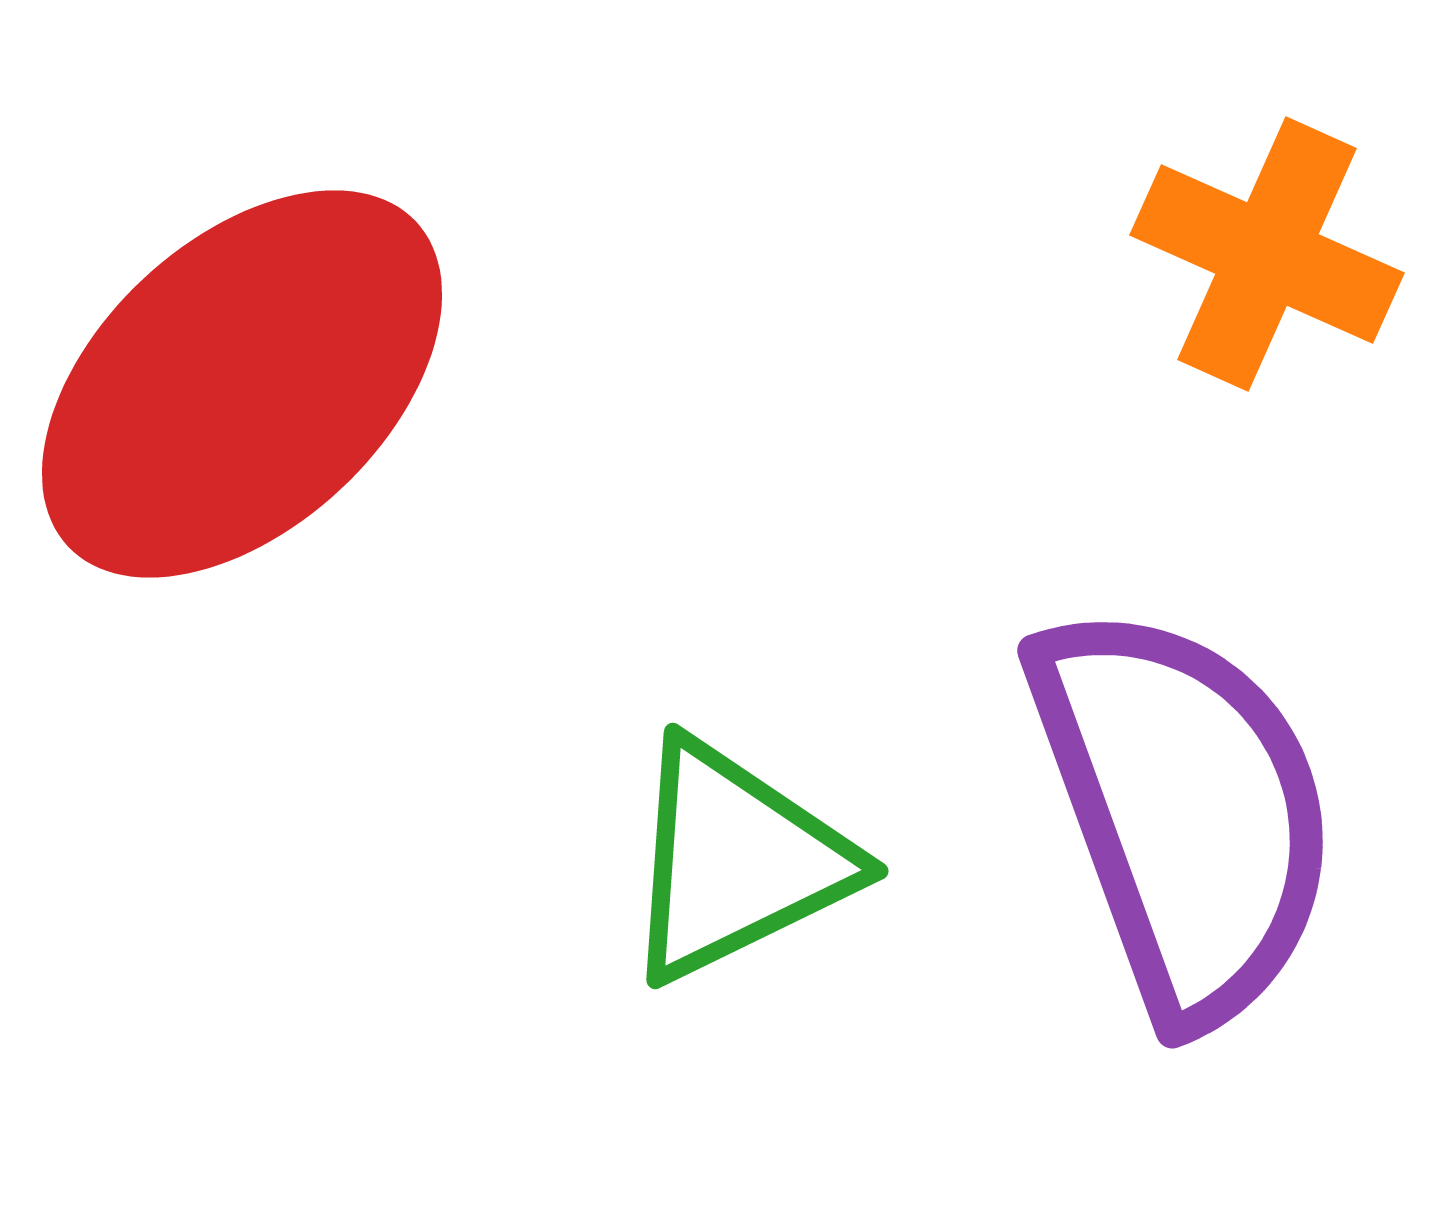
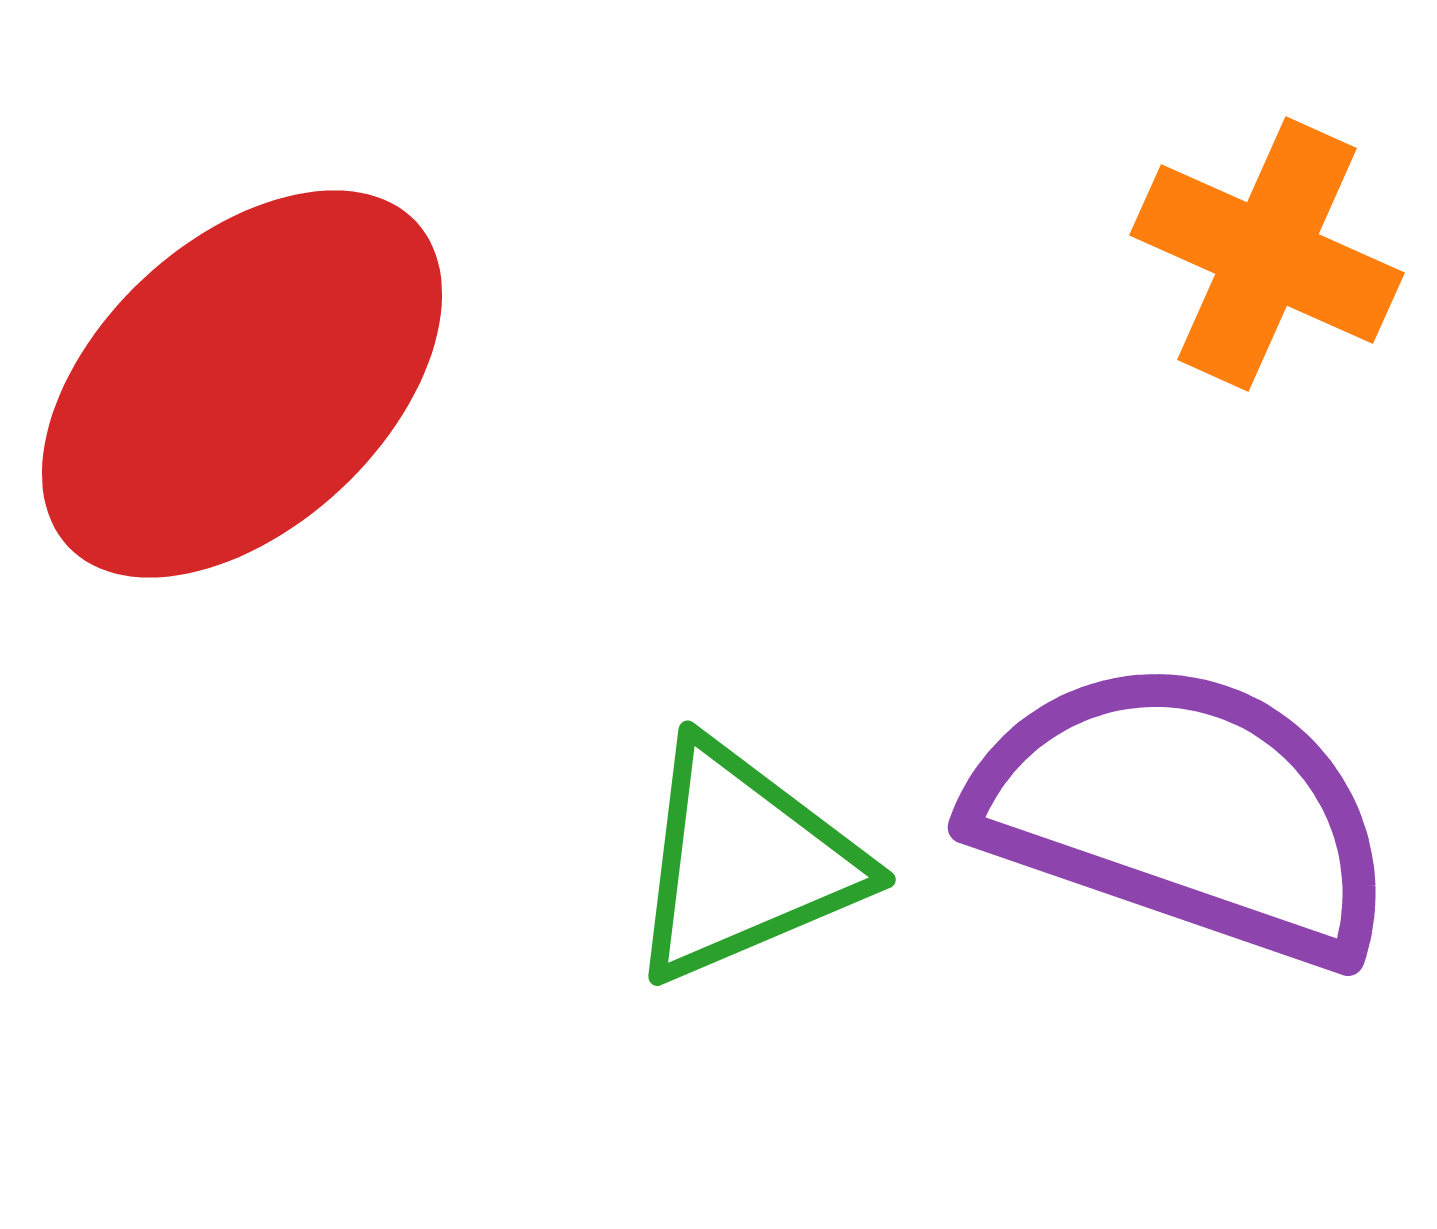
purple semicircle: rotated 51 degrees counterclockwise
green triangle: moved 8 px right, 1 px down; rotated 3 degrees clockwise
